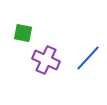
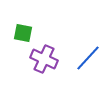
purple cross: moved 2 px left, 1 px up
